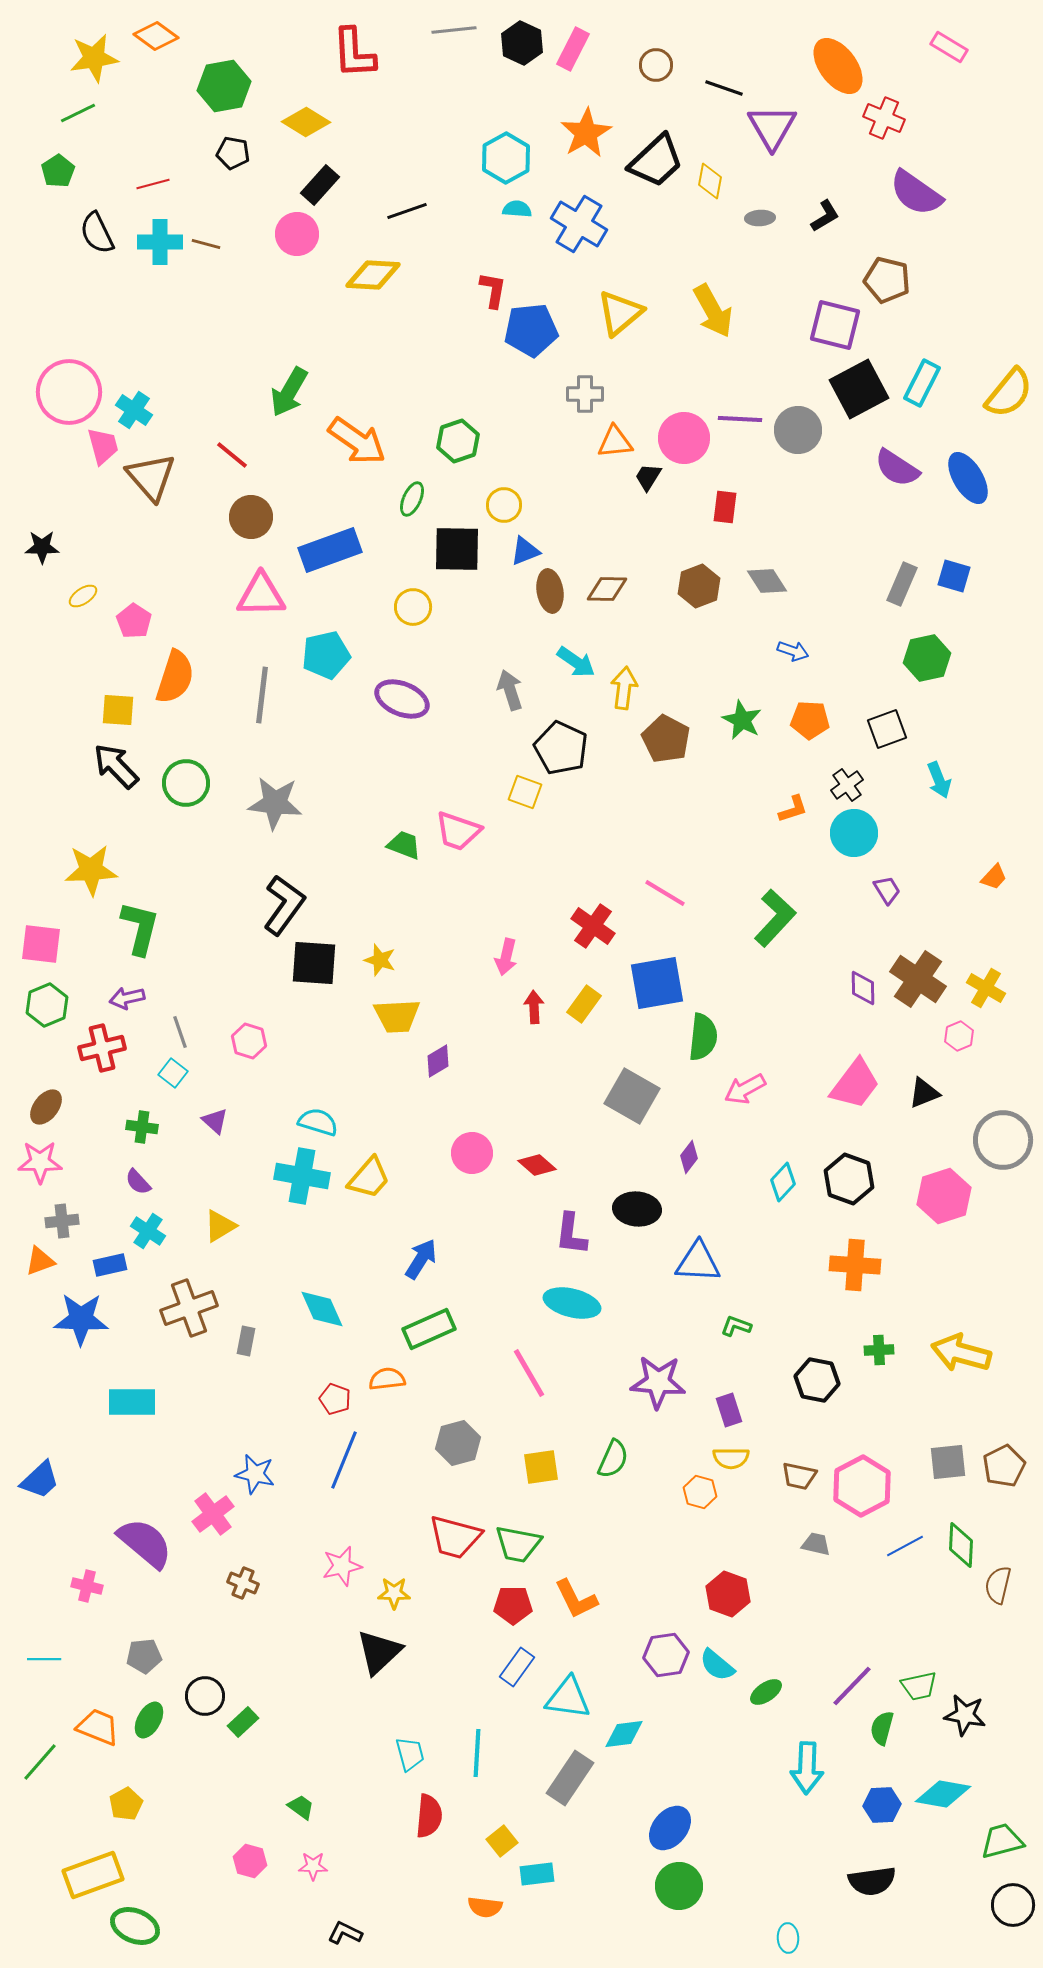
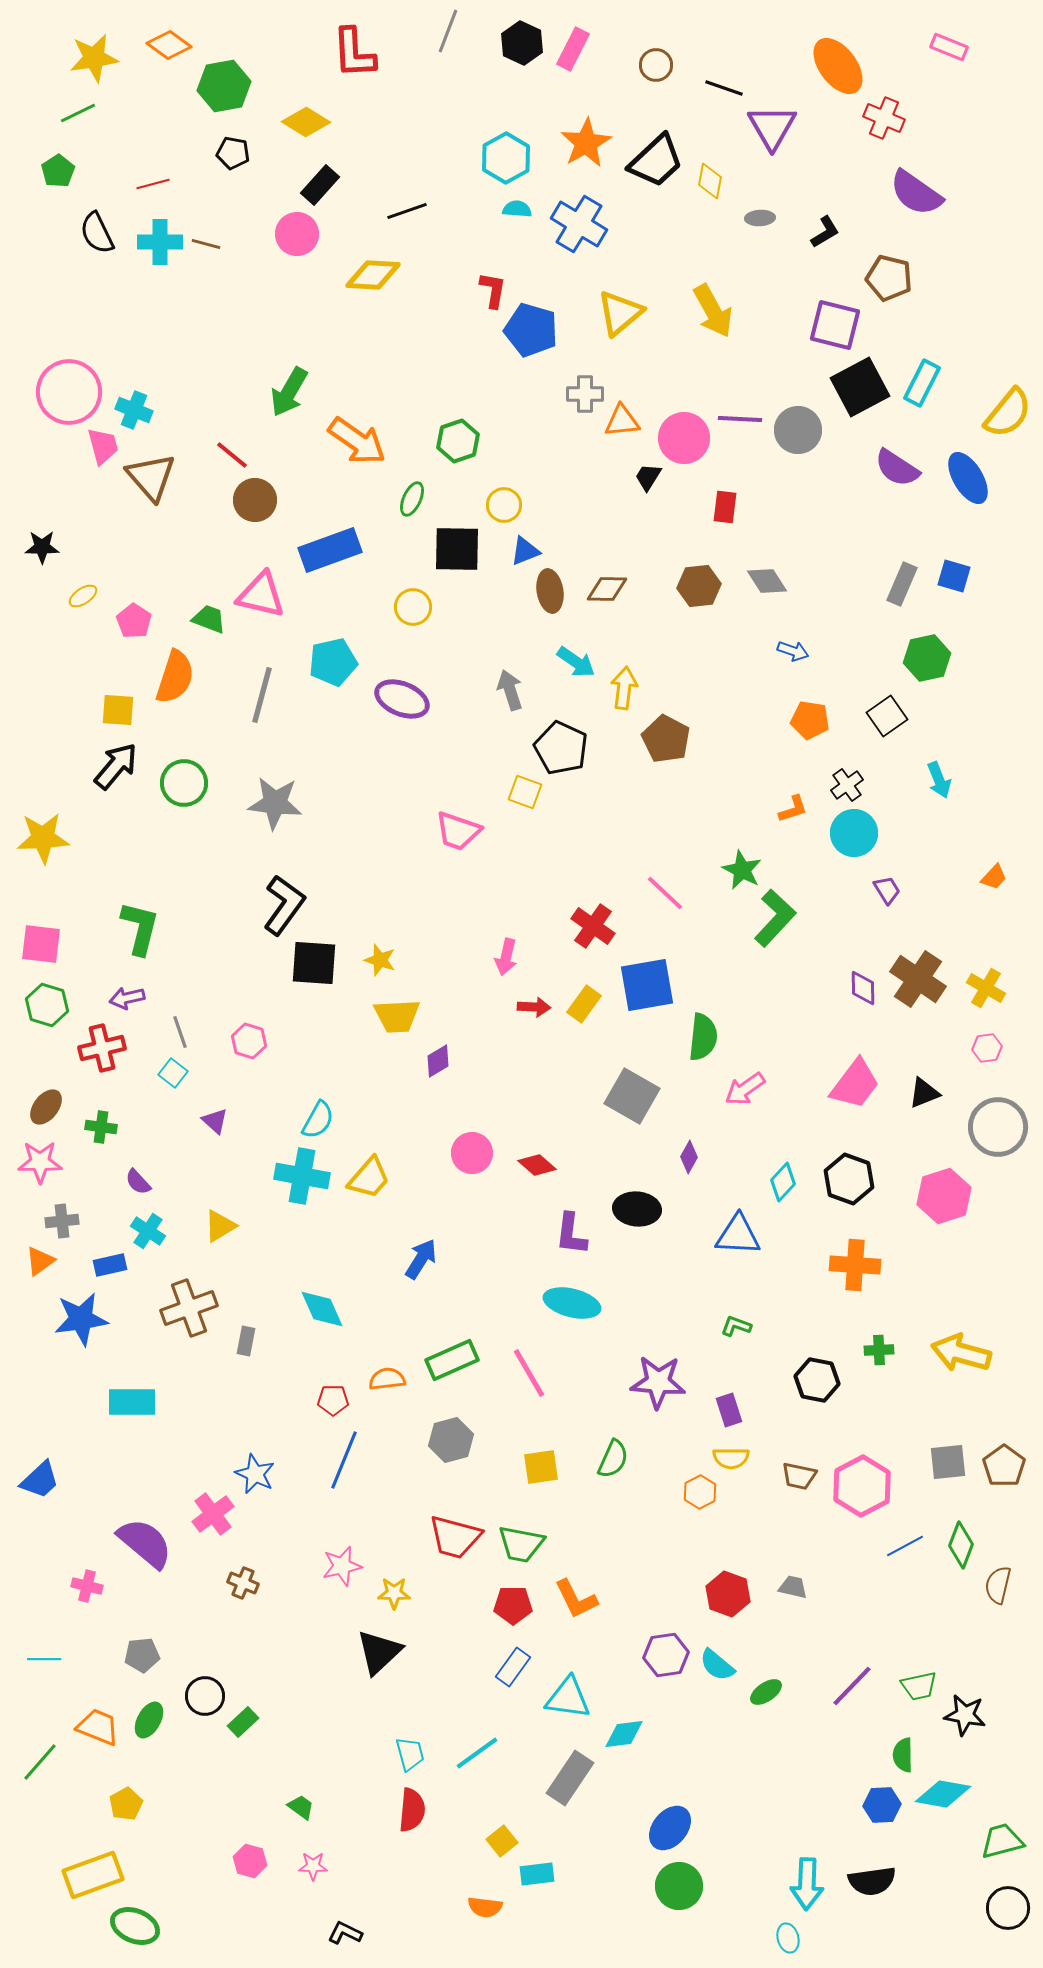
gray line at (454, 30): moved 6 px left, 1 px down; rotated 63 degrees counterclockwise
orange diamond at (156, 36): moved 13 px right, 9 px down
pink rectangle at (949, 47): rotated 9 degrees counterclockwise
orange star at (586, 133): moved 10 px down
black L-shape at (825, 216): moved 16 px down
brown pentagon at (887, 280): moved 2 px right, 2 px up
blue pentagon at (531, 330): rotated 22 degrees clockwise
black square at (859, 389): moved 1 px right, 2 px up
yellow semicircle at (1009, 393): moved 1 px left, 20 px down
cyan cross at (134, 410): rotated 12 degrees counterclockwise
orange triangle at (615, 442): moved 7 px right, 21 px up
brown circle at (251, 517): moved 4 px right, 17 px up
brown hexagon at (699, 586): rotated 15 degrees clockwise
pink triangle at (261, 595): rotated 14 degrees clockwise
cyan pentagon at (326, 655): moved 7 px right, 7 px down
gray line at (262, 695): rotated 8 degrees clockwise
green star at (742, 720): moved 150 px down
orange pentagon at (810, 720): rotated 6 degrees clockwise
black square at (887, 729): moved 13 px up; rotated 15 degrees counterclockwise
black arrow at (116, 766): rotated 84 degrees clockwise
green circle at (186, 783): moved 2 px left
green trapezoid at (404, 845): moved 195 px left, 226 px up
yellow star at (91, 870): moved 48 px left, 32 px up
pink line at (665, 893): rotated 12 degrees clockwise
blue square at (657, 983): moved 10 px left, 2 px down
green hexagon at (47, 1005): rotated 21 degrees counterclockwise
red arrow at (534, 1007): rotated 96 degrees clockwise
pink hexagon at (959, 1036): moved 28 px right, 12 px down; rotated 16 degrees clockwise
pink arrow at (745, 1089): rotated 6 degrees counterclockwise
cyan semicircle at (318, 1122): moved 2 px up; rotated 102 degrees clockwise
green cross at (142, 1127): moved 41 px left
gray circle at (1003, 1140): moved 5 px left, 13 px up
purple diamond at (689, 1157): rotated 8 degrees counterclockwise
orange triangle at (40, 1261): rotated 16 degrees counterclockwise
blue triangle at (698, 1262): moved 40 px right, 27 px up
blue star at (81, 1319): rotated 10 degrees counterclockwise
green rectangle at (429, 1329): moved 23 px right, 31 px down
red pentagon at (335, 1399): moved 2 px left, 1 px down; rotated 20 degrees counterclockwise
gray hexagon at (458, 1443): moved 7 px left, 3 px up
brown pentagon at (1004, 1466): rotated 9 degrees counterclockwise
blue star at (255, 1474): rotated 12 degrees clockwise
orange hexagon at (700, 1492): rotated 16 degrees clockwise
green trapezoid at (518, 1544): moved 3 px right
gray trapezoid at (816, 1544): moved 23 px left, 43 px down
green diamond at (961, 1545): rotated 18 degrees clockwise
gray pentagon at (144, 1656): moved 2 px left, 1 px up
blue rectangle at (517, 1667): moved 4 px left
green semicircle at (882, 1728): moved 21 px right, 27 px down; rotated 16 degrees counterclockwise
cyan line at (477, 1753): rotated 51 degrees clockwise
cyan arrow at (807, 1768): moved 116 px down
red semicircle at (429, 1816): moved 17 px left, 6 px up
black circle at (1013, 1905): moved 5 px left, 3 px down
cyan ellipse at (788, 1938): rotated 12 degrees counterclockwise
